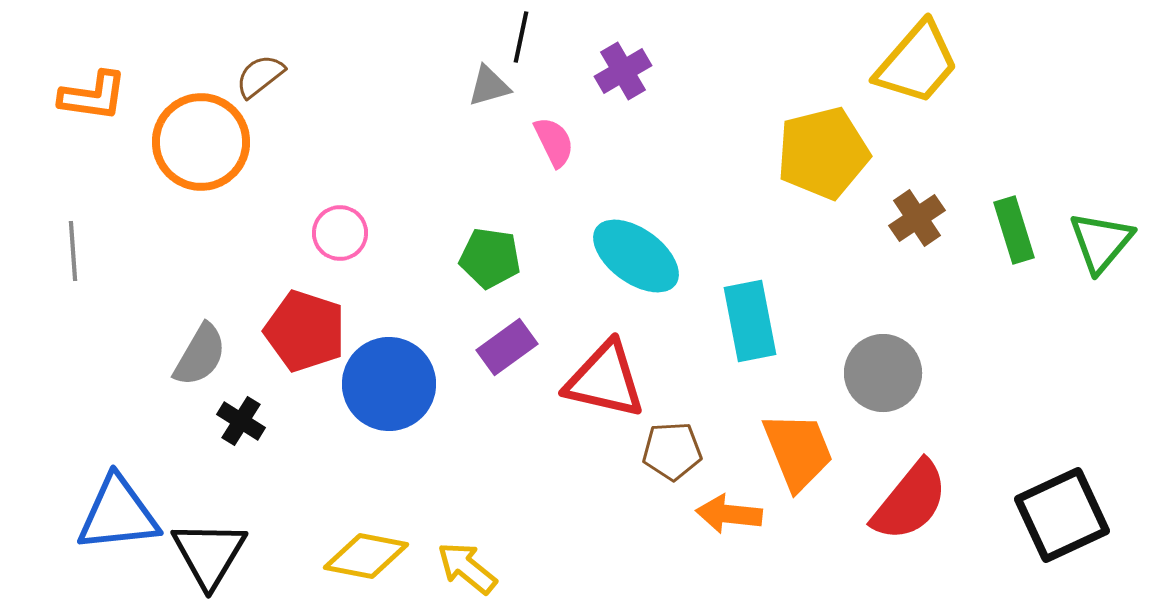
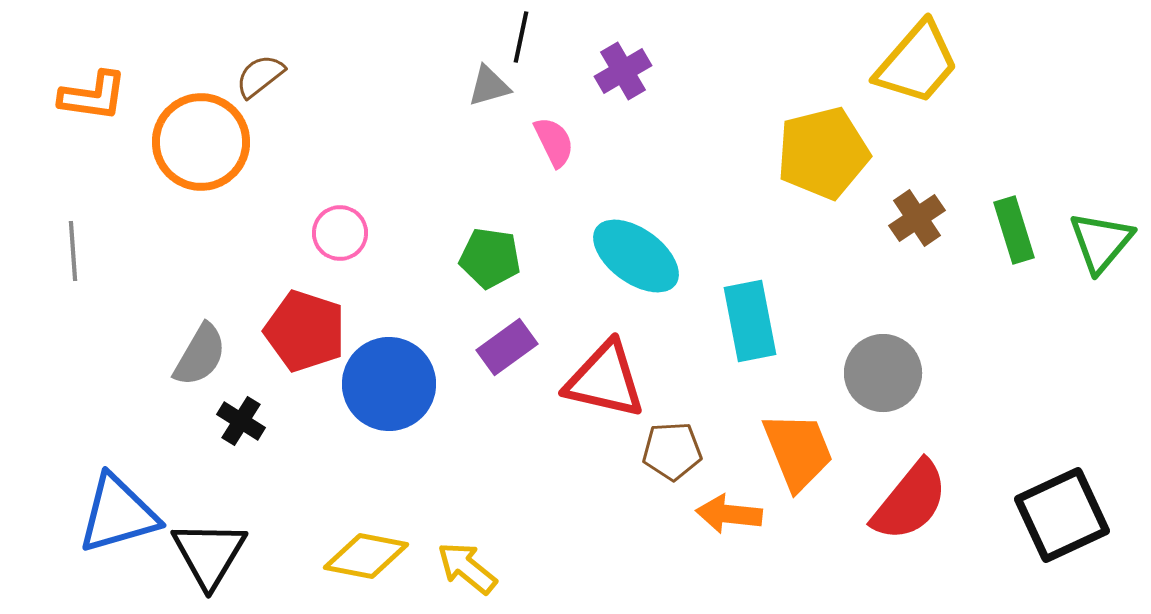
blue triangle: rotated 10 degrees counterclockwise
